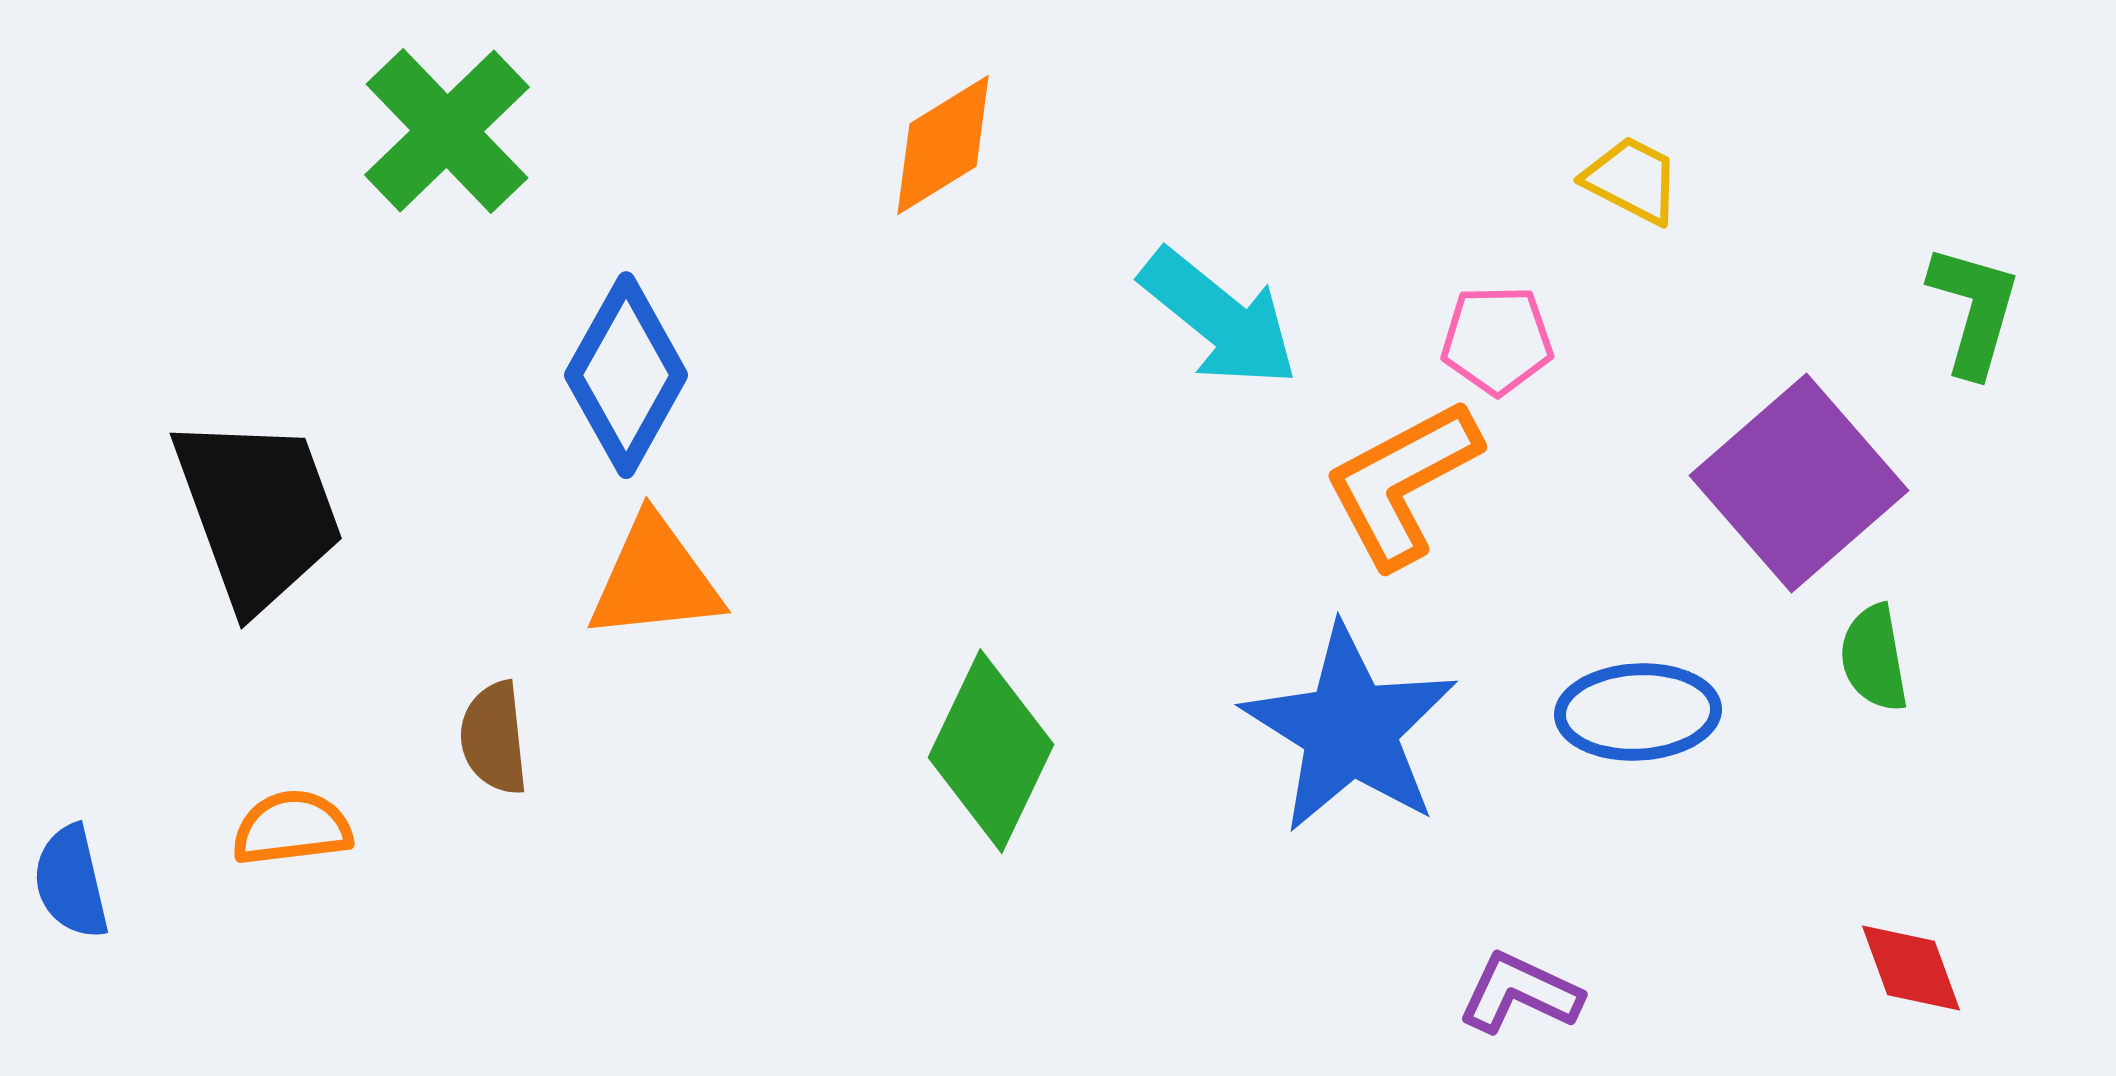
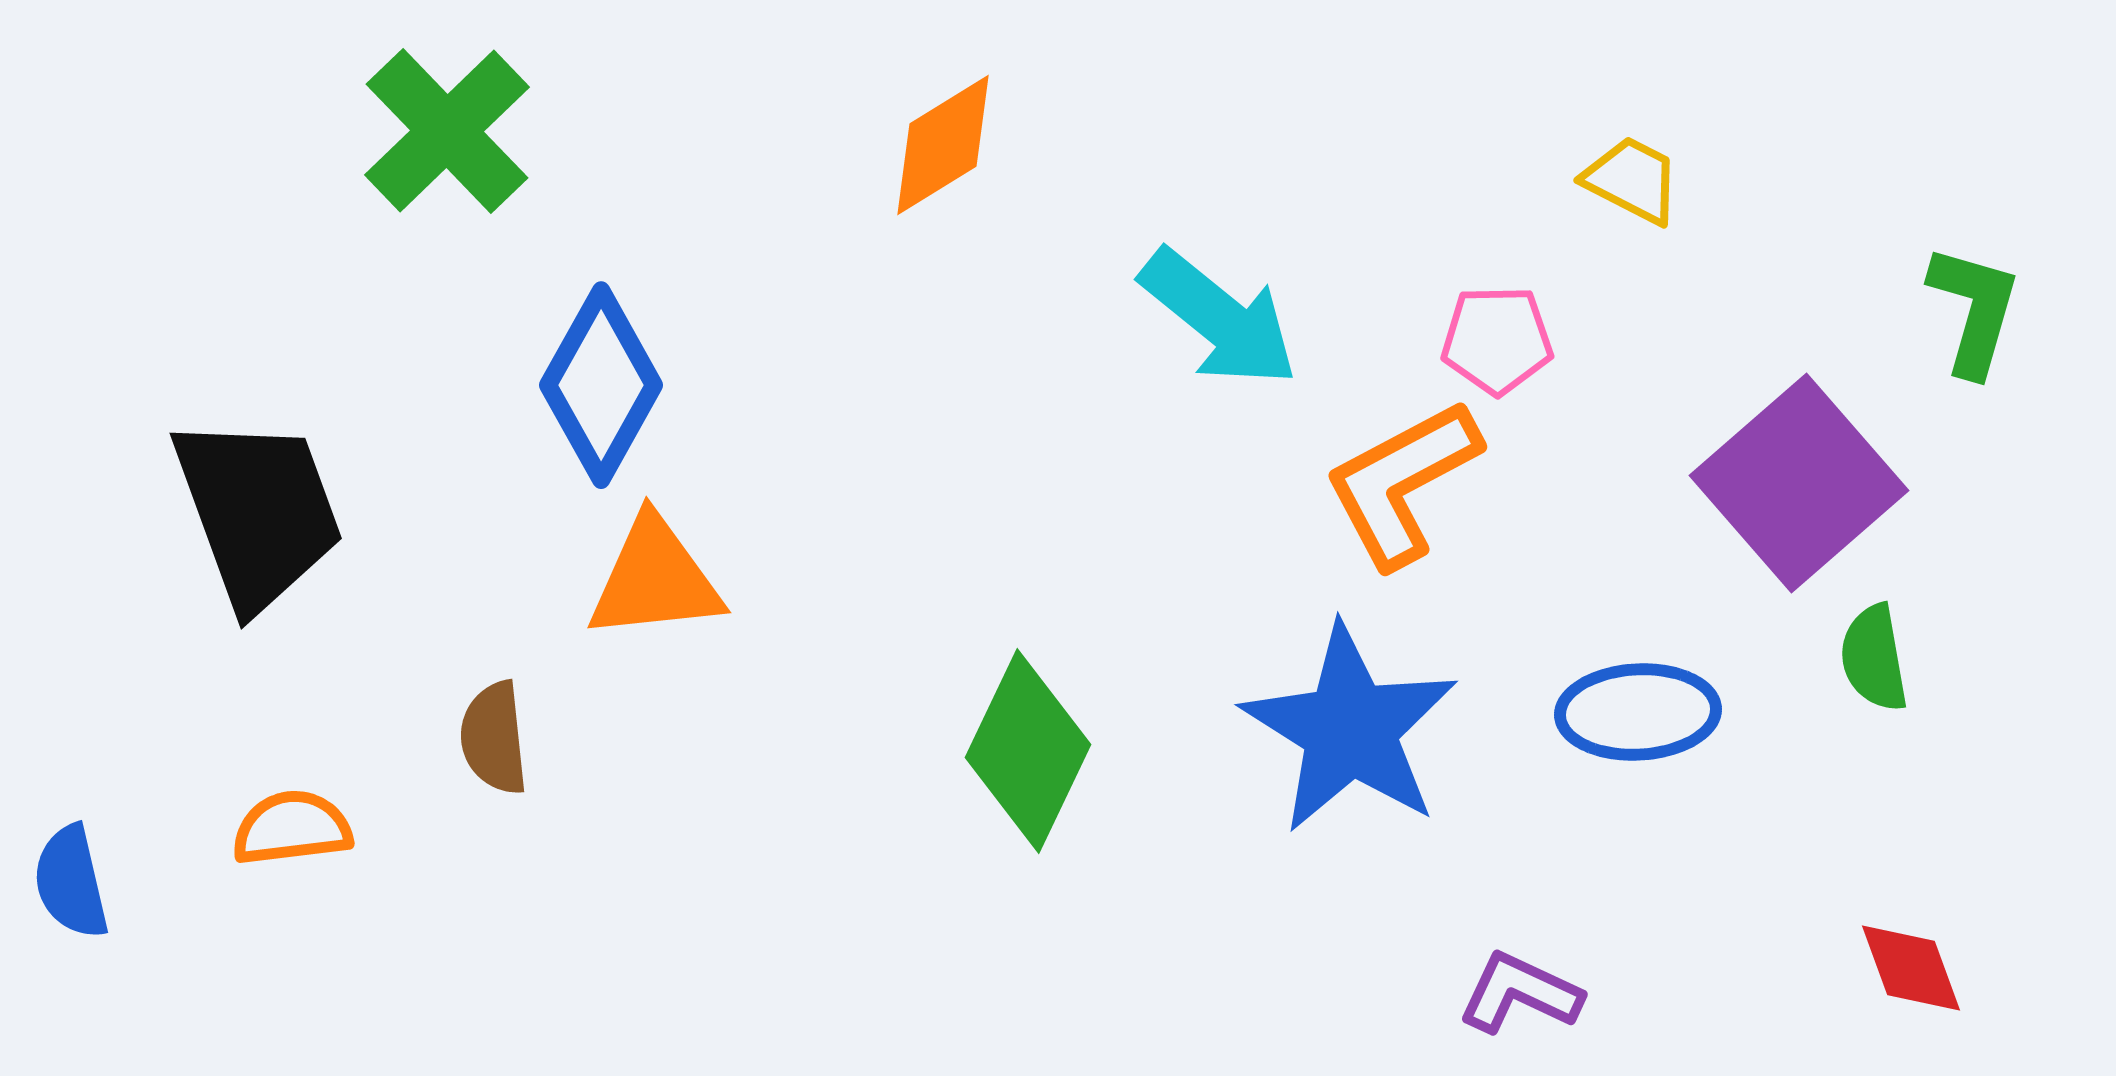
blue diamond: moved 25 px left, 10 px down
green diamond: moved 37 px right
